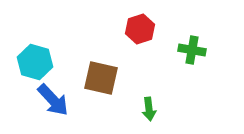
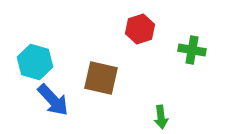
green arrow: moved 12 px right, 8 px down
